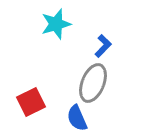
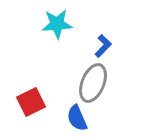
cyan star: moved 1 px right; rotated 12 degrees clockwise
